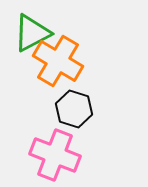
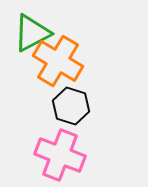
black hexagon: moved 3 px left, 3 px up
pink cross: moved 5 px right
